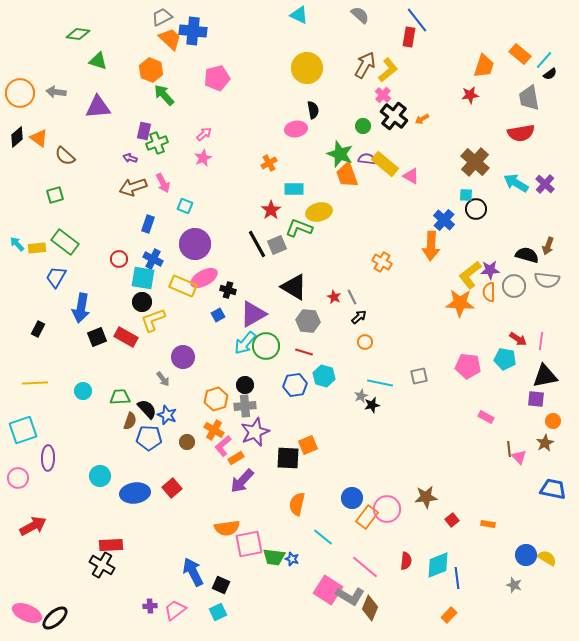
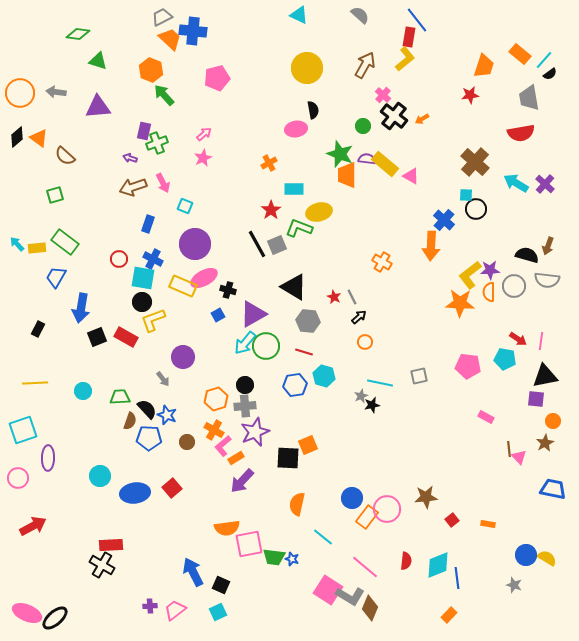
yellow L-shape at (388, 70): moved 17 px right, 11 px up
orange trapezoid at (347, 175): rotated 20 degrees clockwise
